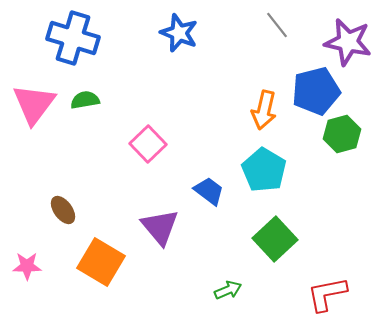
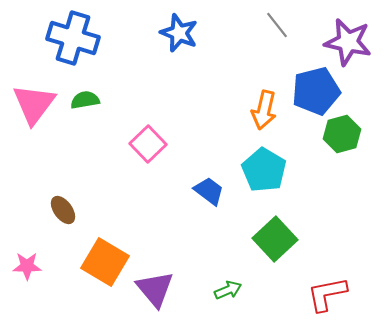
purple triangle: moved 5 px left, 62 px down
orange square: moved 4 px right
